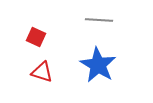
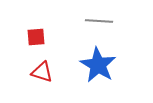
gray line: moved 1 px down
red square: rotated 30 degrees counterclockwise
